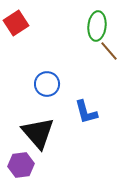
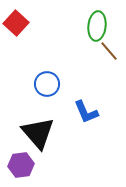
red square: rotated 15 degrees counterclockwise
blue L-shape: rotated 8 degrees counterclockwise
